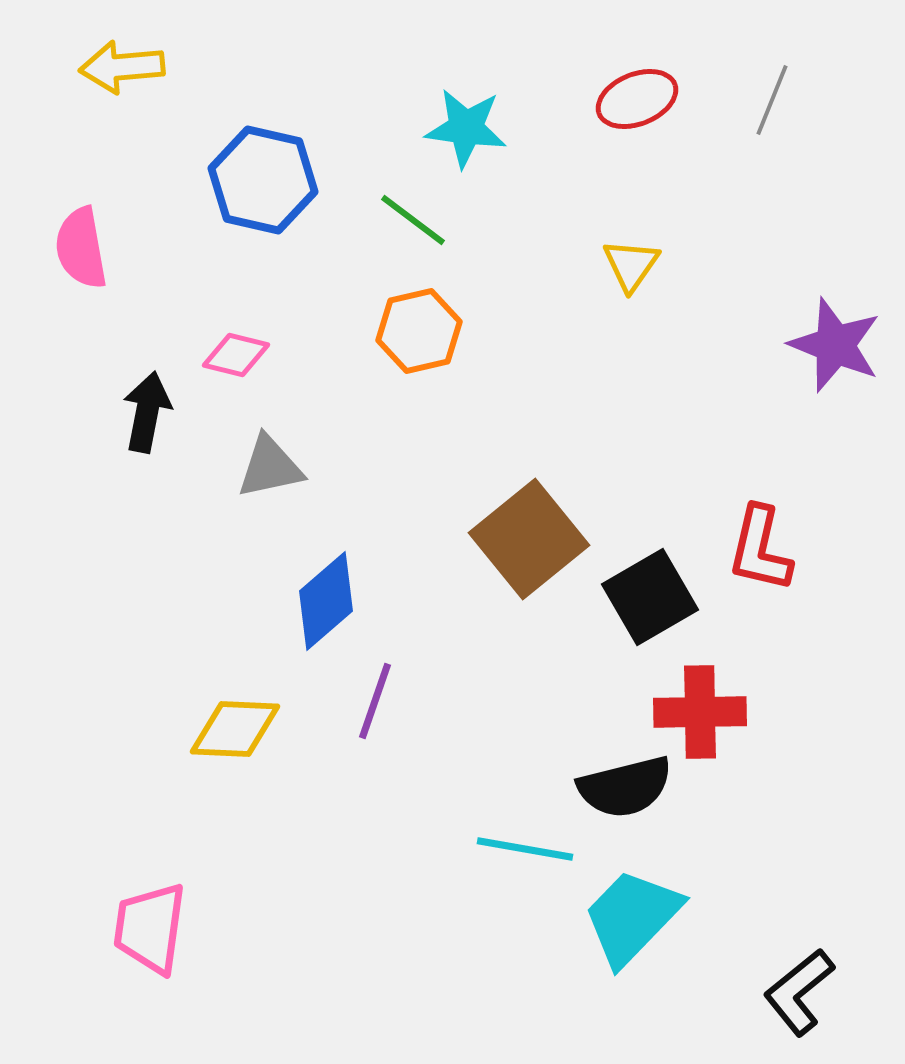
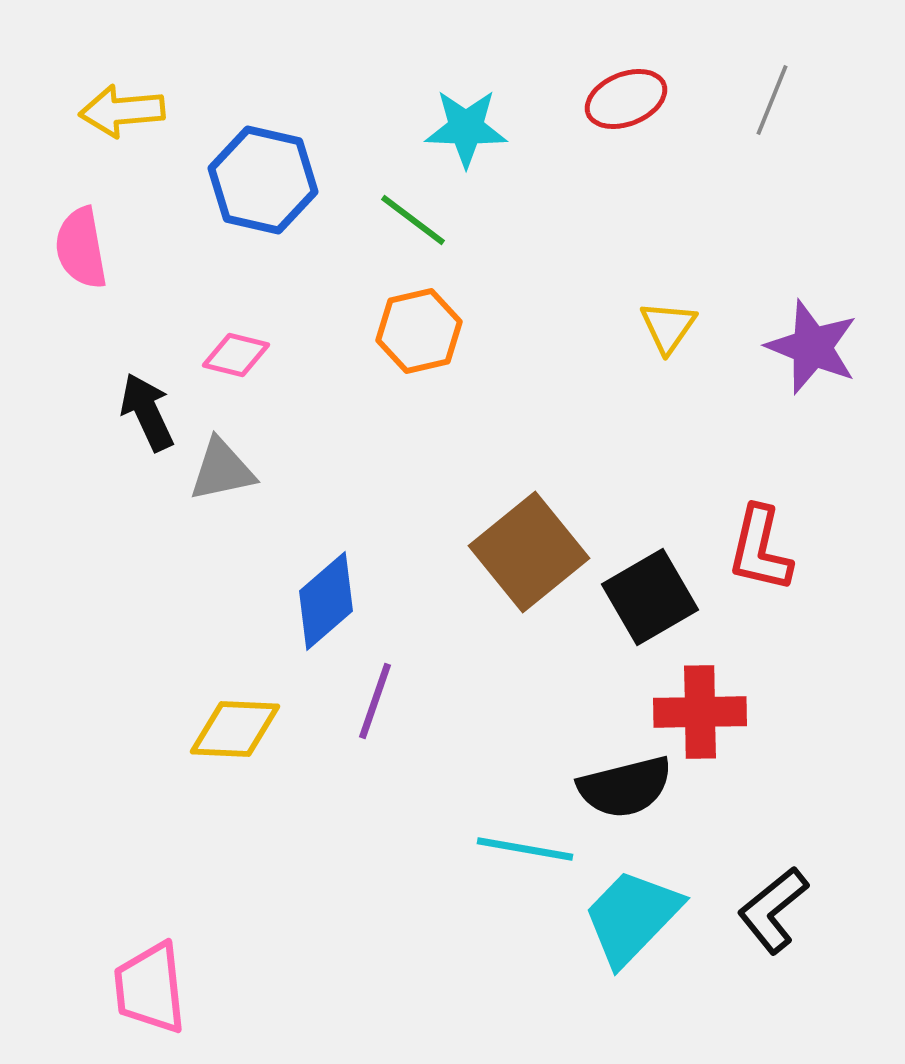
yellow arrow: moved 44 px down
red ellipse: moved 11 px left
cyan star: rotated 6 degrees counterclockwise
yellow triangle: moved 37 px right, 62 px down
purple star: moved 23 px left, 2 px down
black arrow: rotated 36 degrees counterclockwise
gray triangle: moved 48 px left, 3 px down
brown square: moved 13 px down
pink trapezoid: moved 60 px down; rotated 14 degrees counterclockwise
black L-shape: moved 26 px left, 82 px up
